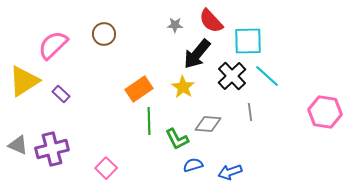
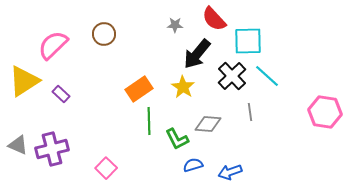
red semicircle: moved 3 px right, 2 px up
